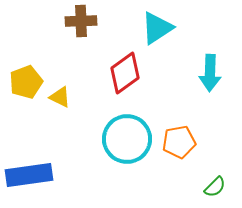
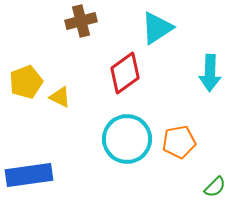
brown cross: rotated 12 degrees counterclockwise
